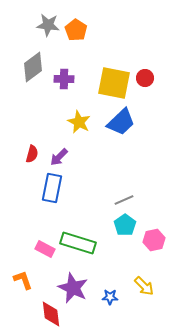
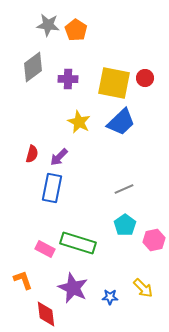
purple cross: moved 4 px right
gray line: moved 11 px up
yellow arrow: moved 1 px left, 2 px down
red diamond: moved 5 px left
